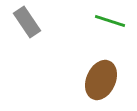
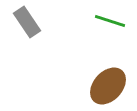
brown ellipse: moved 7 px right, 6 px down; rotated 18 degrees clockwise
